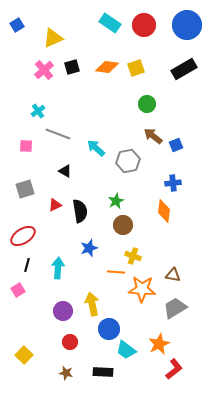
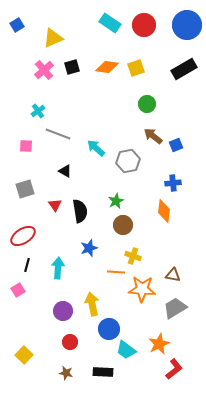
red triangle at (55, 205): rotated 40 degrees counterclockwise
